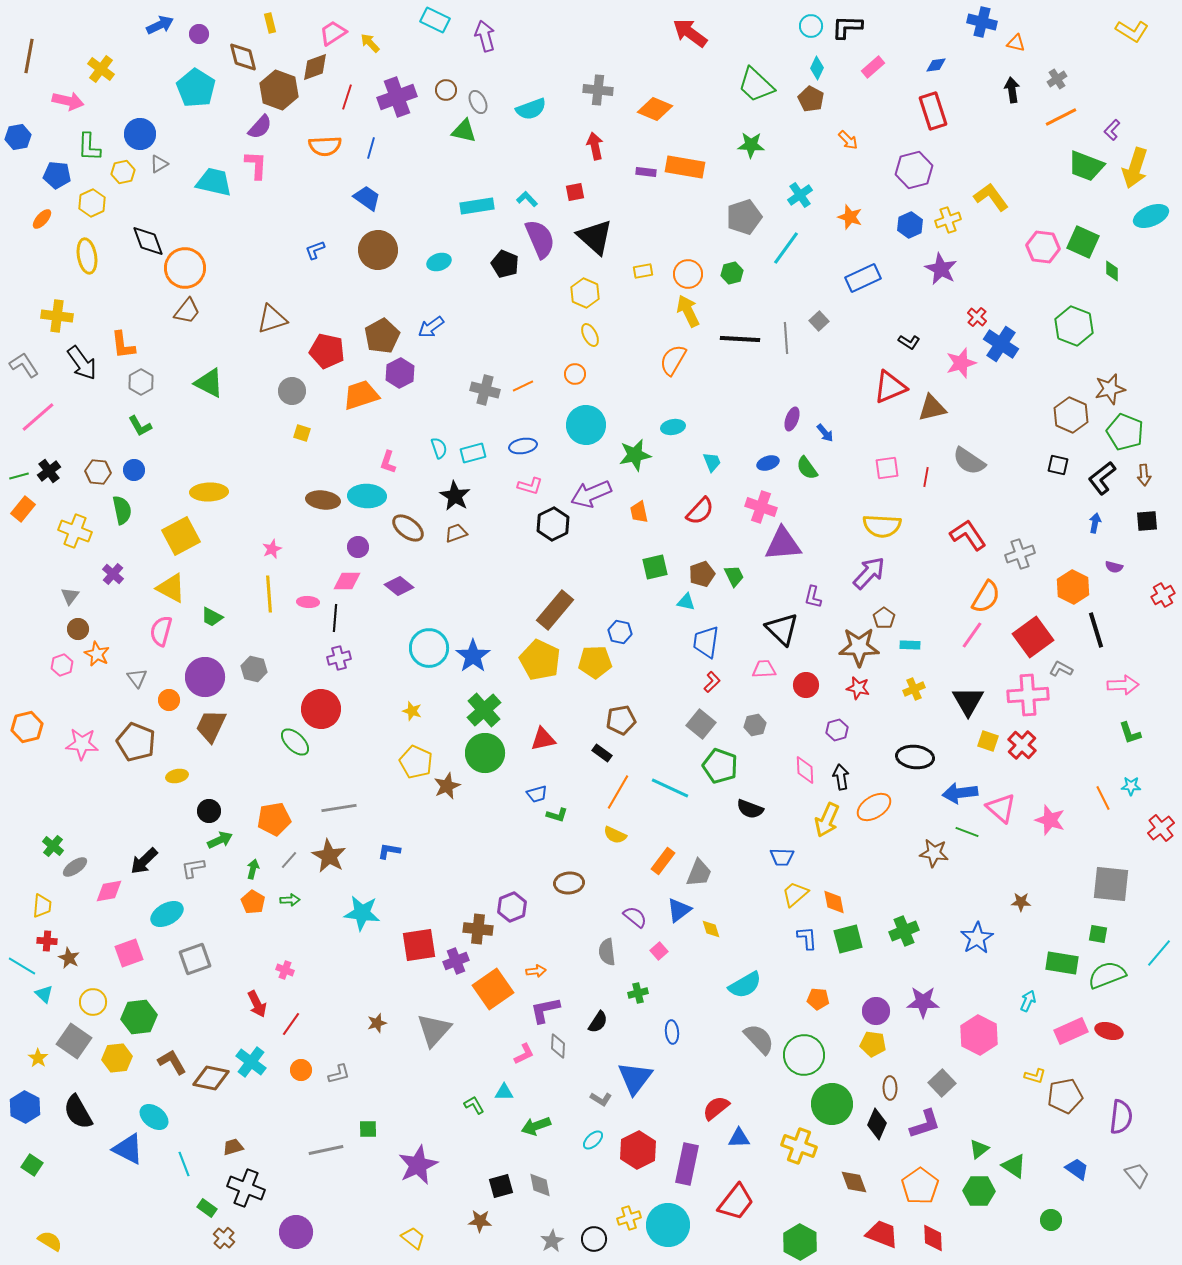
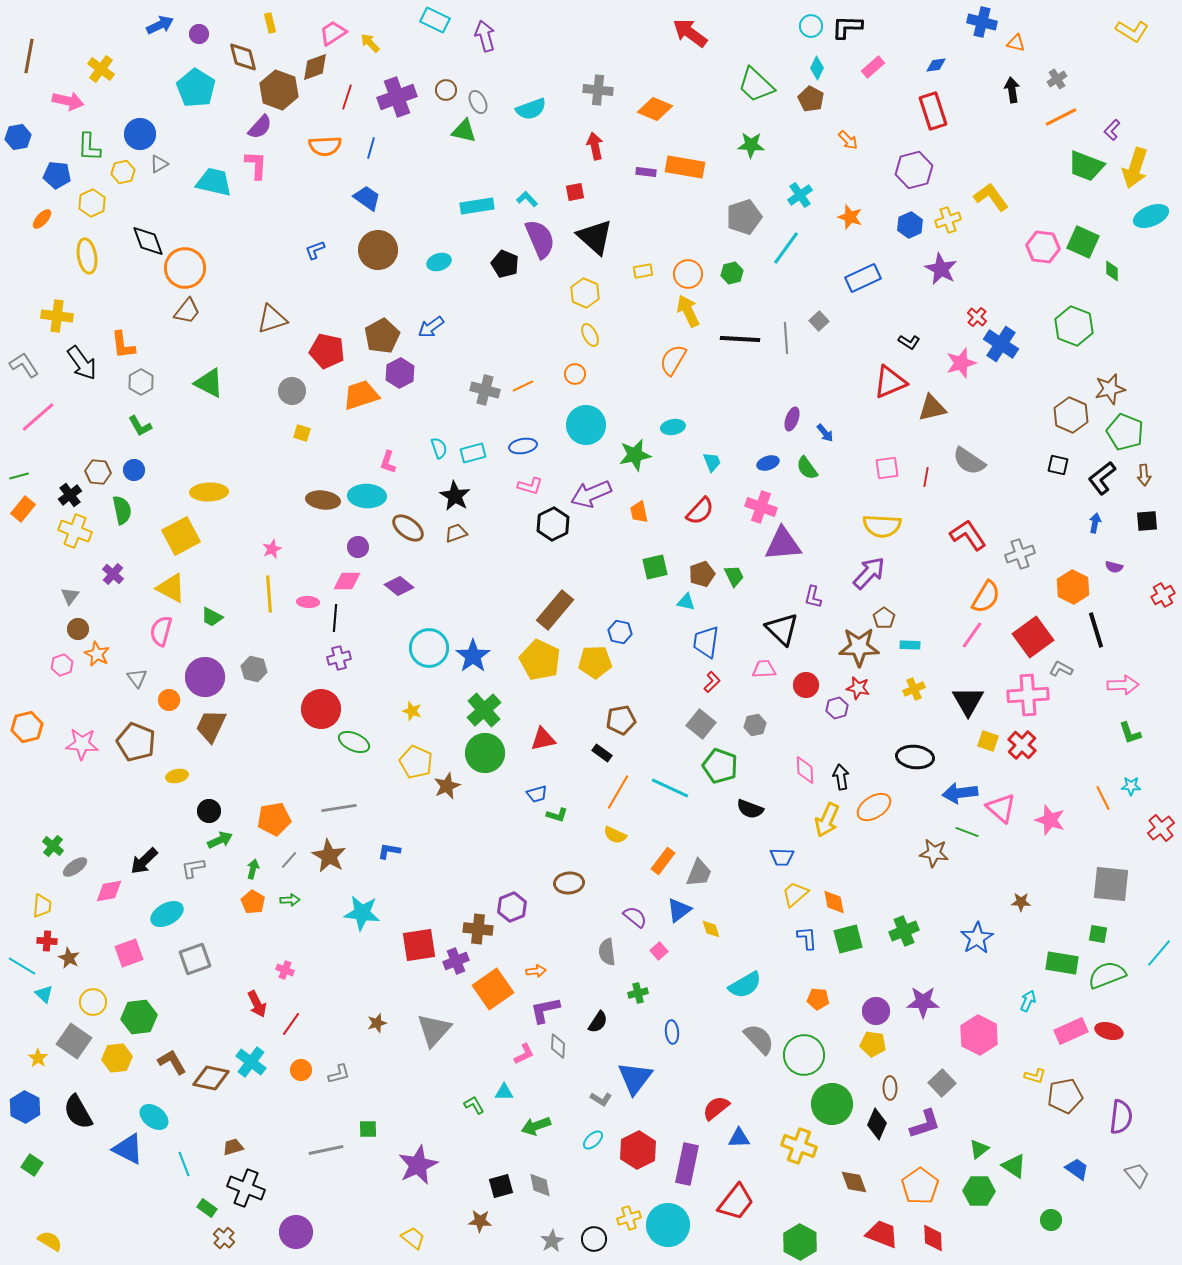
red triangle at (890, 387): moved 5 px up
black cross at (49, 471): moved 21 px right, 24 px down
purple hexagon at (837, 730): moved 22 px up
green ellipse at (295, 742): moved 59 px right; rotated 20 degrees counterclockwise
